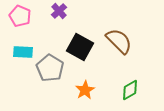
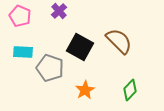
gray pentagon: rotated 12 degrees counterclockwise
green diamond: rotated 15 degrees counterclockwise
